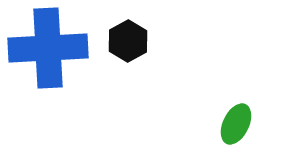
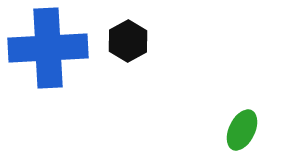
green ellipse: moved 6 px right, 6 px down
